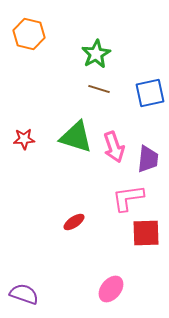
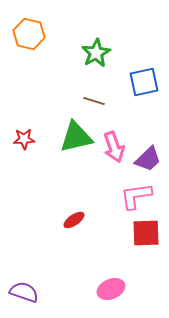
green star: moved 1 px up
brown line: moved 5 px left, 12 px down
blue square: moved 6 px left, 11 px up
green triangle: rotated 30 degrees counterclockwise
purple trapezoid: rotated 40 degrees clockwise
pink L-shape: moved 8 px right, 2 px up
red ellipse: moved 2 px up
pink ellipse: rotated 28 degrees clockwise
purple semicircle: moved 2 px up
